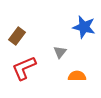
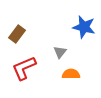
brown rectangle: moved 2 px up
orange semicircle: moved 6 px left, 2 px up
